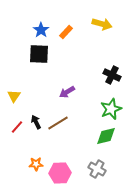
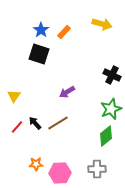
orange rectangle: moved 2 px left
black square: rotated 15 degrees clockwise
black arrow: moved 1 px left, 1 px down; rotated 16 degrees counterclockwise
green diamond: rotated 25 degrees counterclockwise
gray cross: rotated 30 degrees counterclockwise
